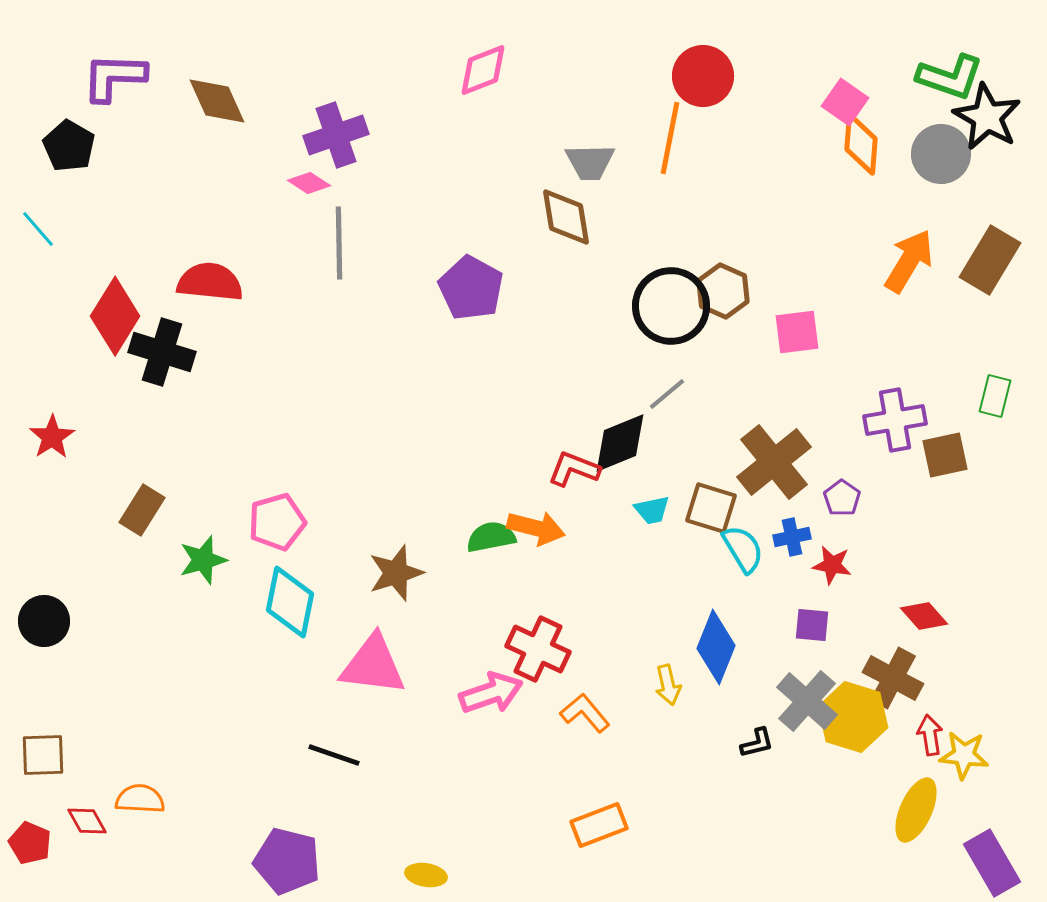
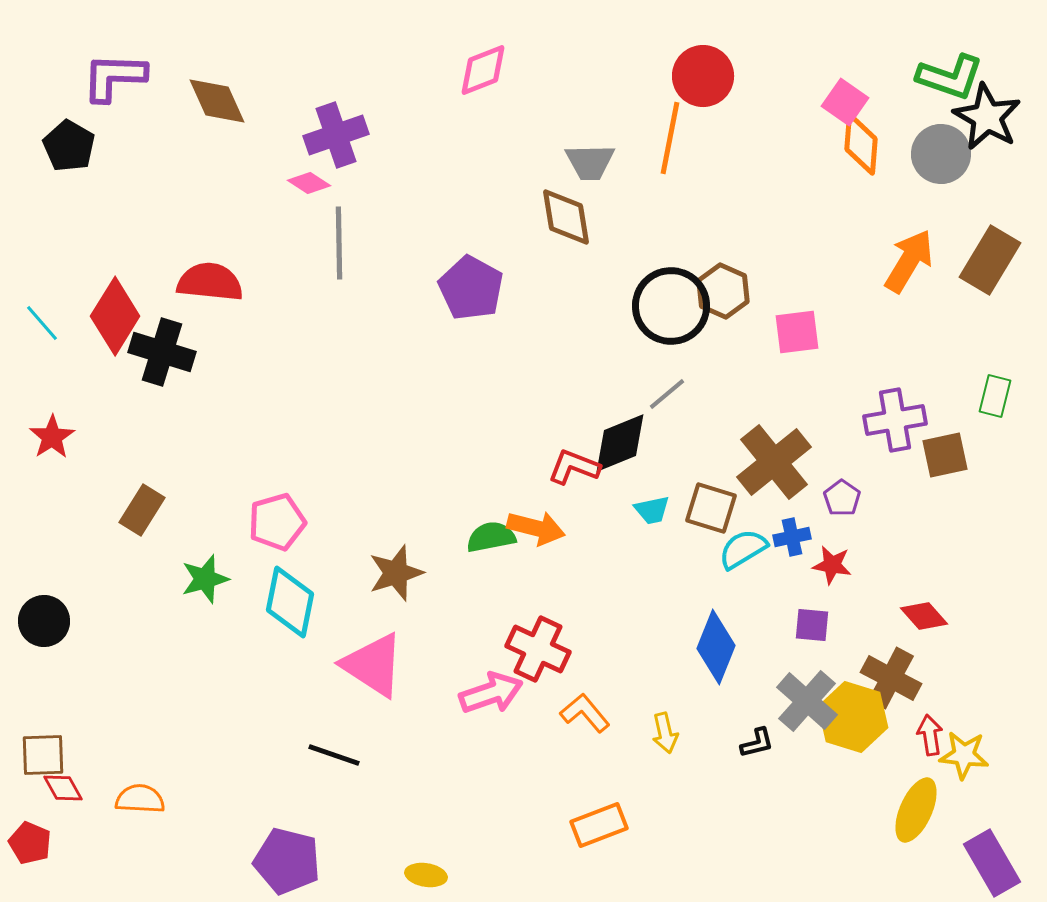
cyan line at (38, 229): moved 4 px right, 94 px down
red L-shape at (574, 469): moved 2 px up
cyan semicircle at (743, 549): rotated 90 degrees counterclockwise
green star at (203, 560): moved 2 px right, 19 px down
pink triangle at (373, 665): rotated 26 degrees clockwise
brown cross at (893, 678): moved 2 px left
yellow arrow at (668, 685): moved 3 px left, 48 px down
red diamond at (87, 821): moved 24 px left, 33 px up
